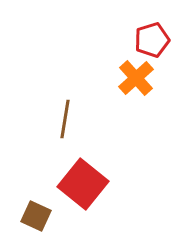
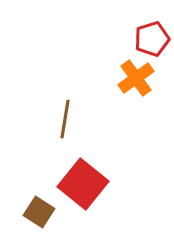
red pentagon: moved 1 px up
orange cross: rotated 6 degrees clockwise
brown square: moved 3 px right, 4 px up; rotated 8 degrees clockwise
